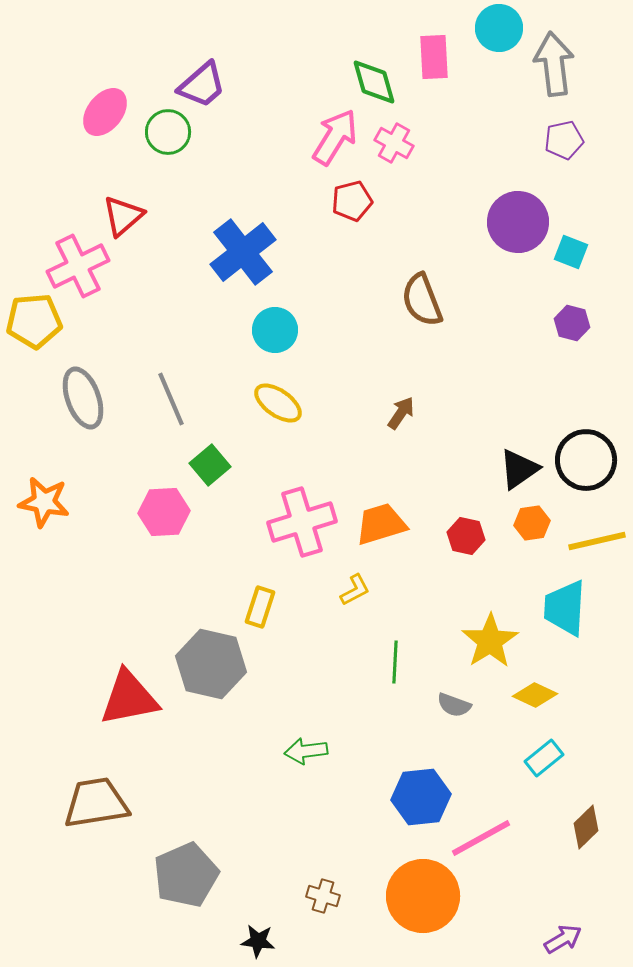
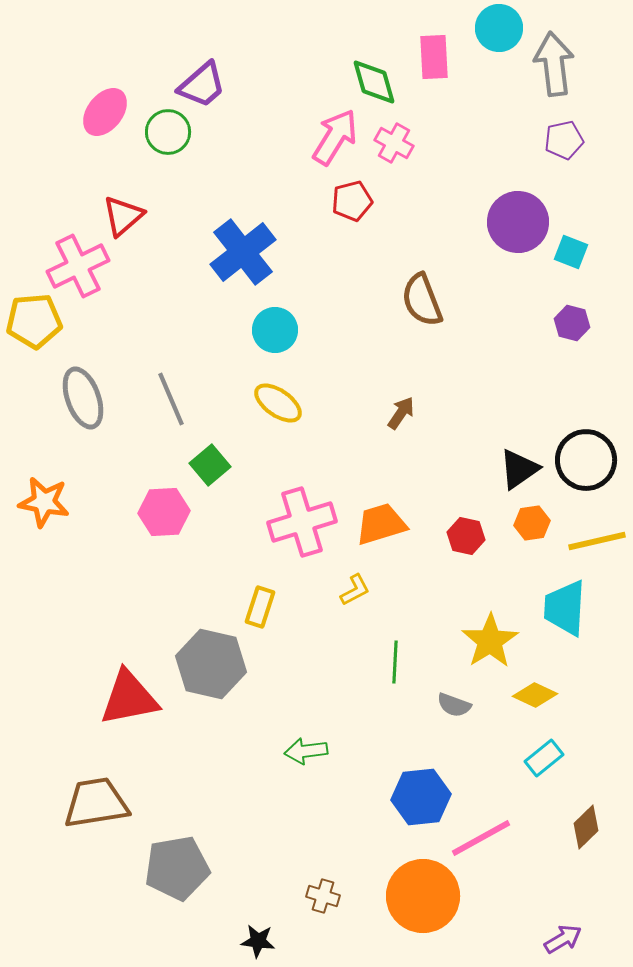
gray pentagon at (186, 875): moved 9 px left, 7 px up; rotated 14 degrees clockwise
